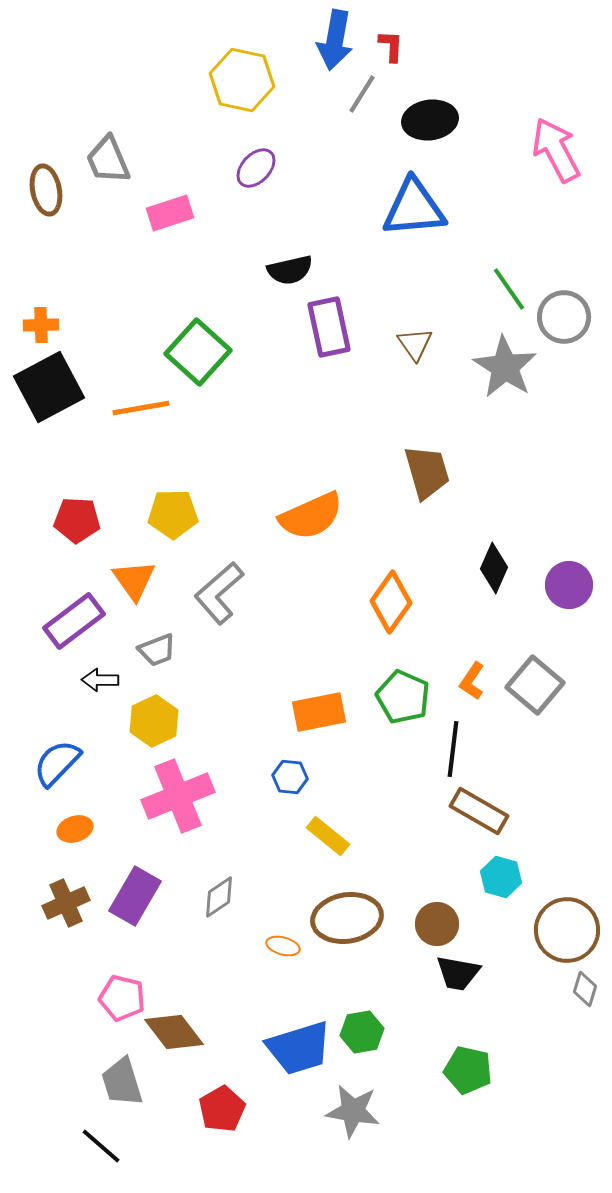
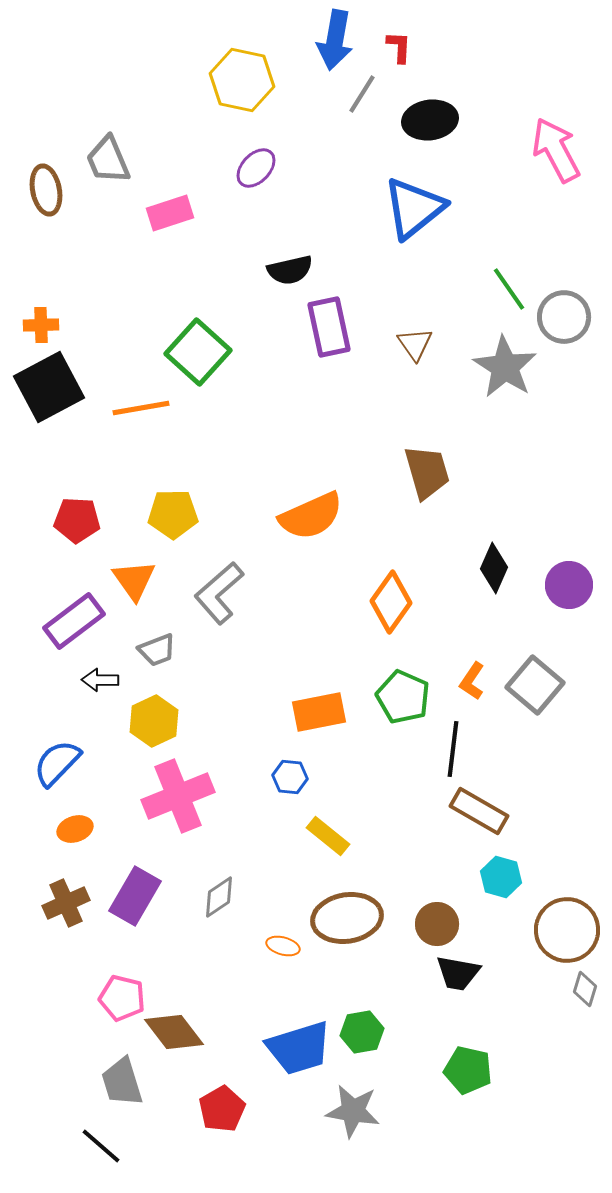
red L-shape at (391, 46): moved 8 px right, 1 px down
blue triangle at (414, 208): rotated 34 degrees counterclockwise
